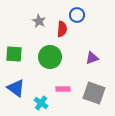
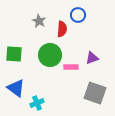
blue circle: moved 1 px right
green circle: moved 2 px up
pink rectangle: moved 8 px right, 22 px up
gray square: moved 1 px right
cyan cross: moved 4 px left; rotated 32 degrees clockwise
